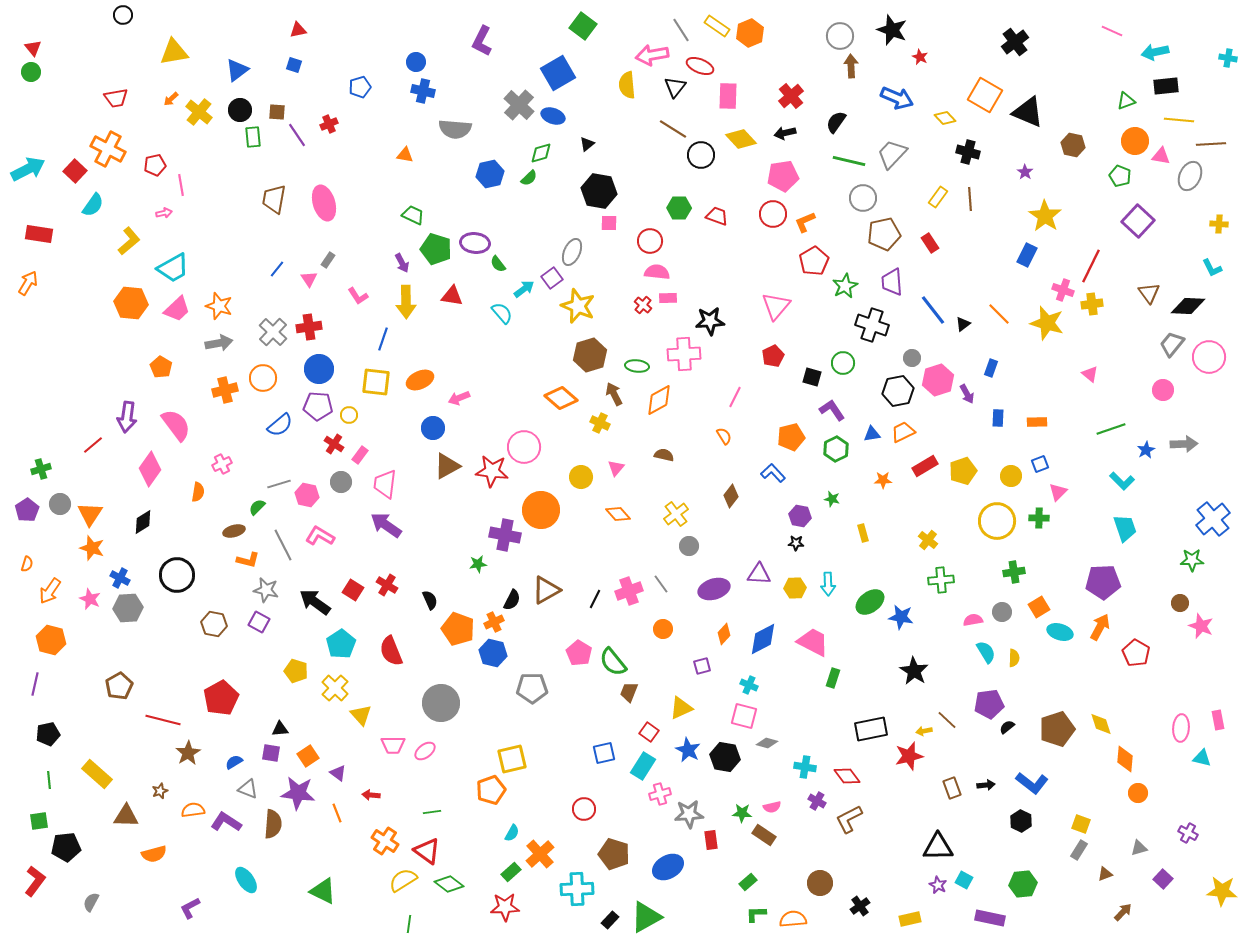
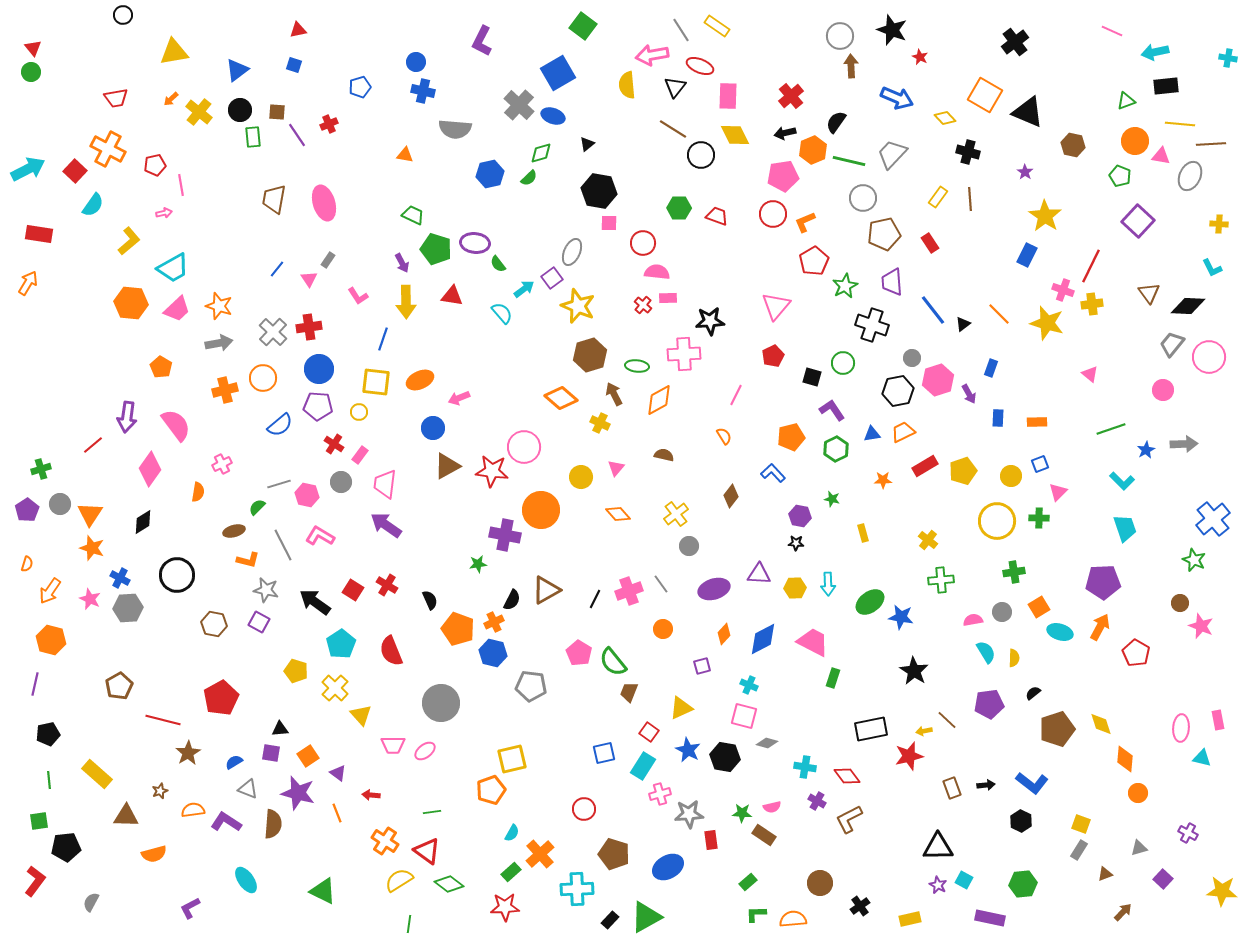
orange hexagon at (750, 33): moved 63 px right, 117 px down
yellow line at (1179, 120): moved 1 px right, 4 px down
yellow diamond at (741, 139): moved 6 px left, 4 px up; rotated 16 degrees clockwise
red circle at (650, 241): moved 7 px left, 2 px down
purple arrow at (967, 394): moved 2 px right
pink line at (735, 397): moved 1 px right, 2 px up
yellow circle at (349, 415): moved 10 px right, 3 px up
green star at (1192, 560): moved 2 px right; rotated 25 degrees clockwise
gray pentagon at (532, 688): moved 1 px left, 2 px up; rotated 8 degrees clockwise
black semicircle at (1007, 727): moved 26 px right, 34 px up
purple star at (298, 793): rotated 8 degrees clockwise
yellow semicircle at (403, 880): moved 4 px left
